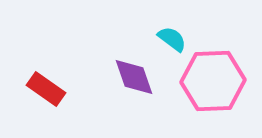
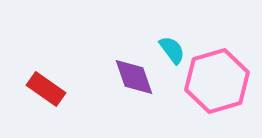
cyan semicircle: moved 11 px down; rotated 16 degrees clockwise
pink hexagon: moved 4 px right; rotated 14 degrees counterclockwise
